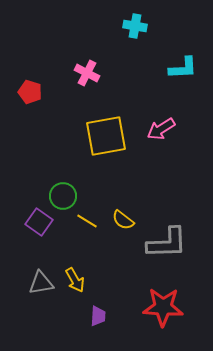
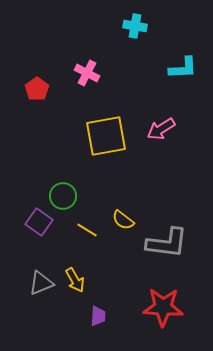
red pentagon: moved 7 px right, 3 px up; rotated 20 degrees clockwise
yellow line: moved 9 px down
gray L-shape: rotated 9 degrees clockwise
gray triangle: rotated 12 degrees counterclockwise
